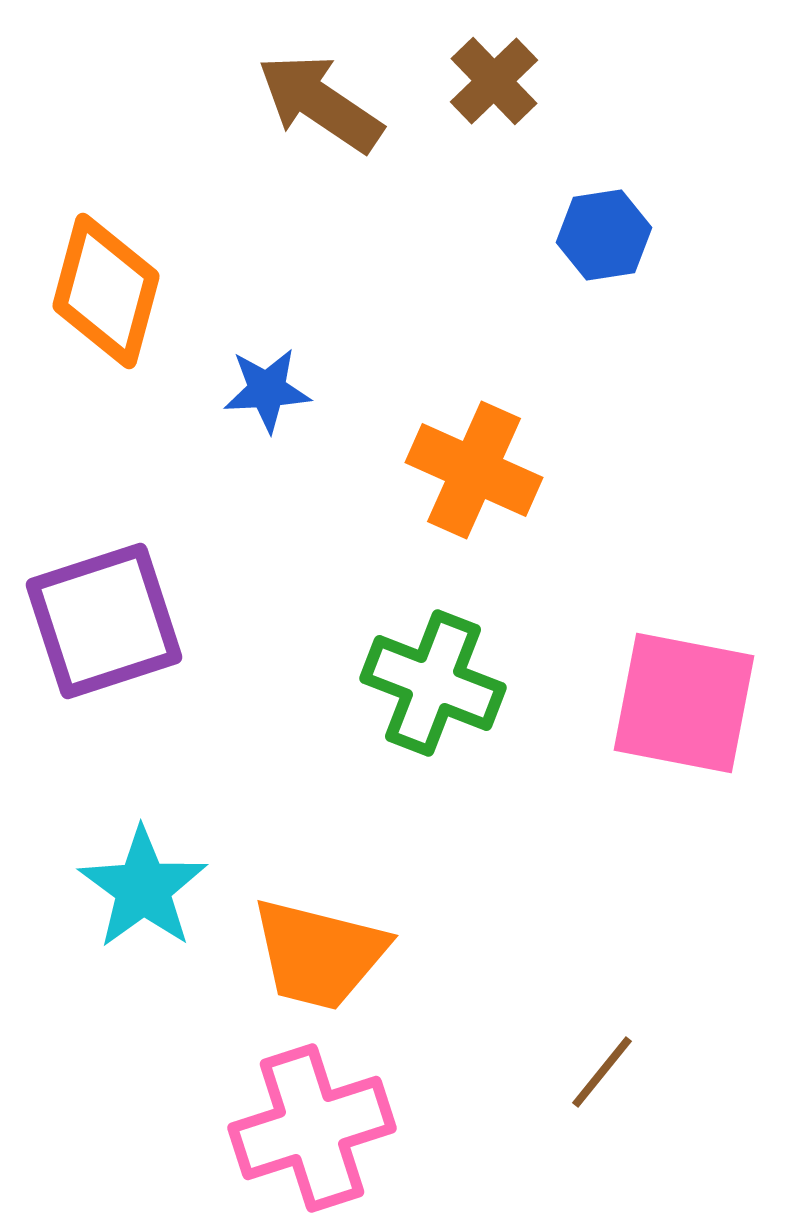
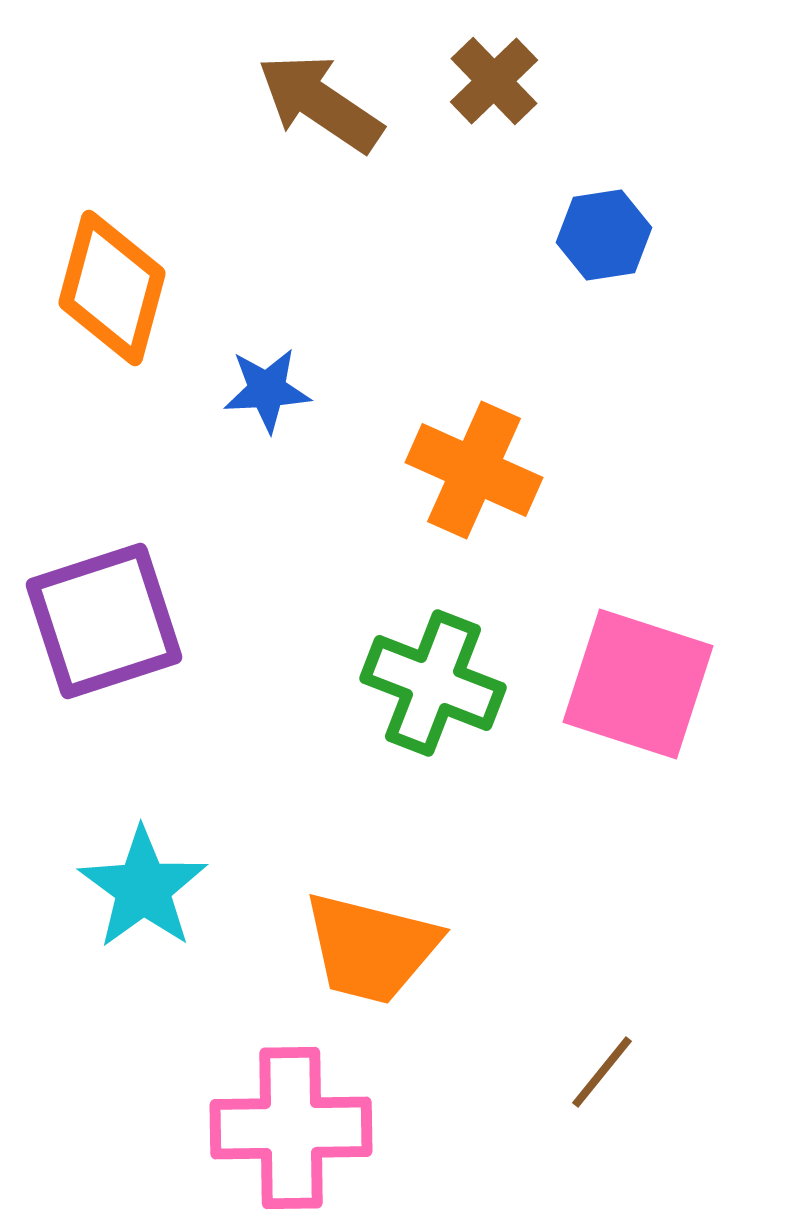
orange diamond: moved 6 px right, 3 px up
pink square: moved 46 px left, 19 px up; rotated 7 degrees clockwise
orange trapezoid: moved 52 px right, 6 px up
pink cross: moved 21 px left; rotated 17 degrees clockwise
